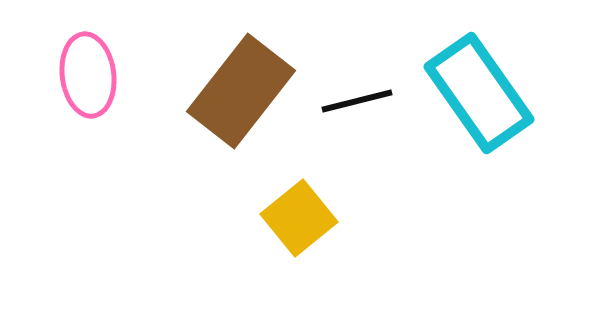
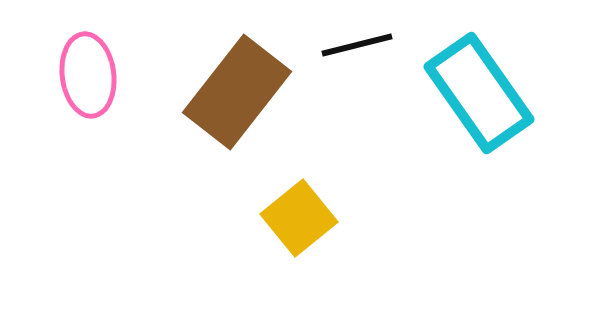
brown rectangle: moved 4 px left, 1 px down
black line: moved 56 px up
